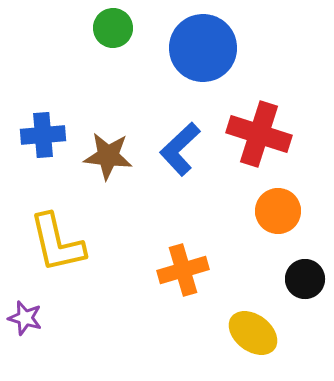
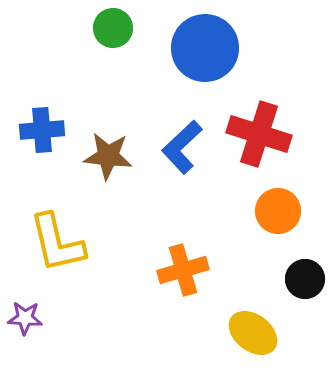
blue circle: moved 2 px right
blue cross: moved 1 px left, 5 px up
blue L-shape: moved 2 px right, 2 px up
purple star: rotated 12 degrees counterclockwise
